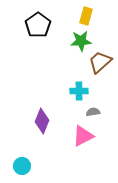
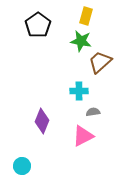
green star: rotated 15 degrees clockwise
